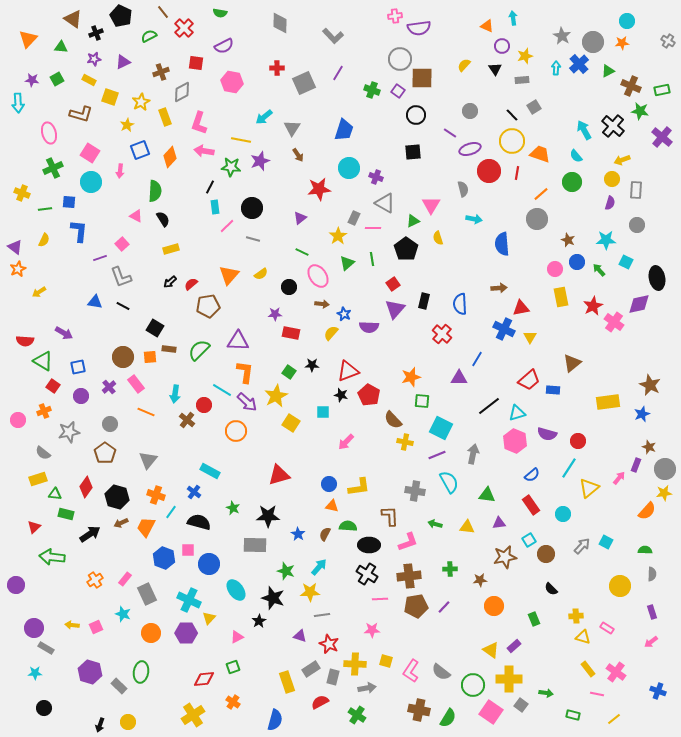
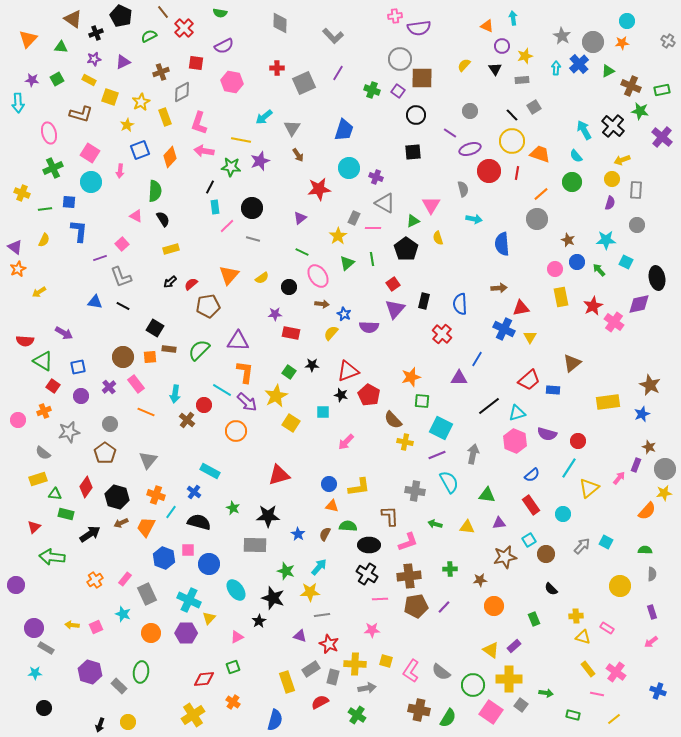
yellow semicircle at (261, 274): moved 1 px right, 4 px down
